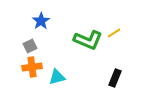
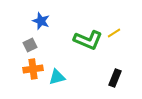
blue star: rotated 18 degrees counterclockwise
gray square: moved 1 px up
orange cross: moved 1 px right, 2 px down
